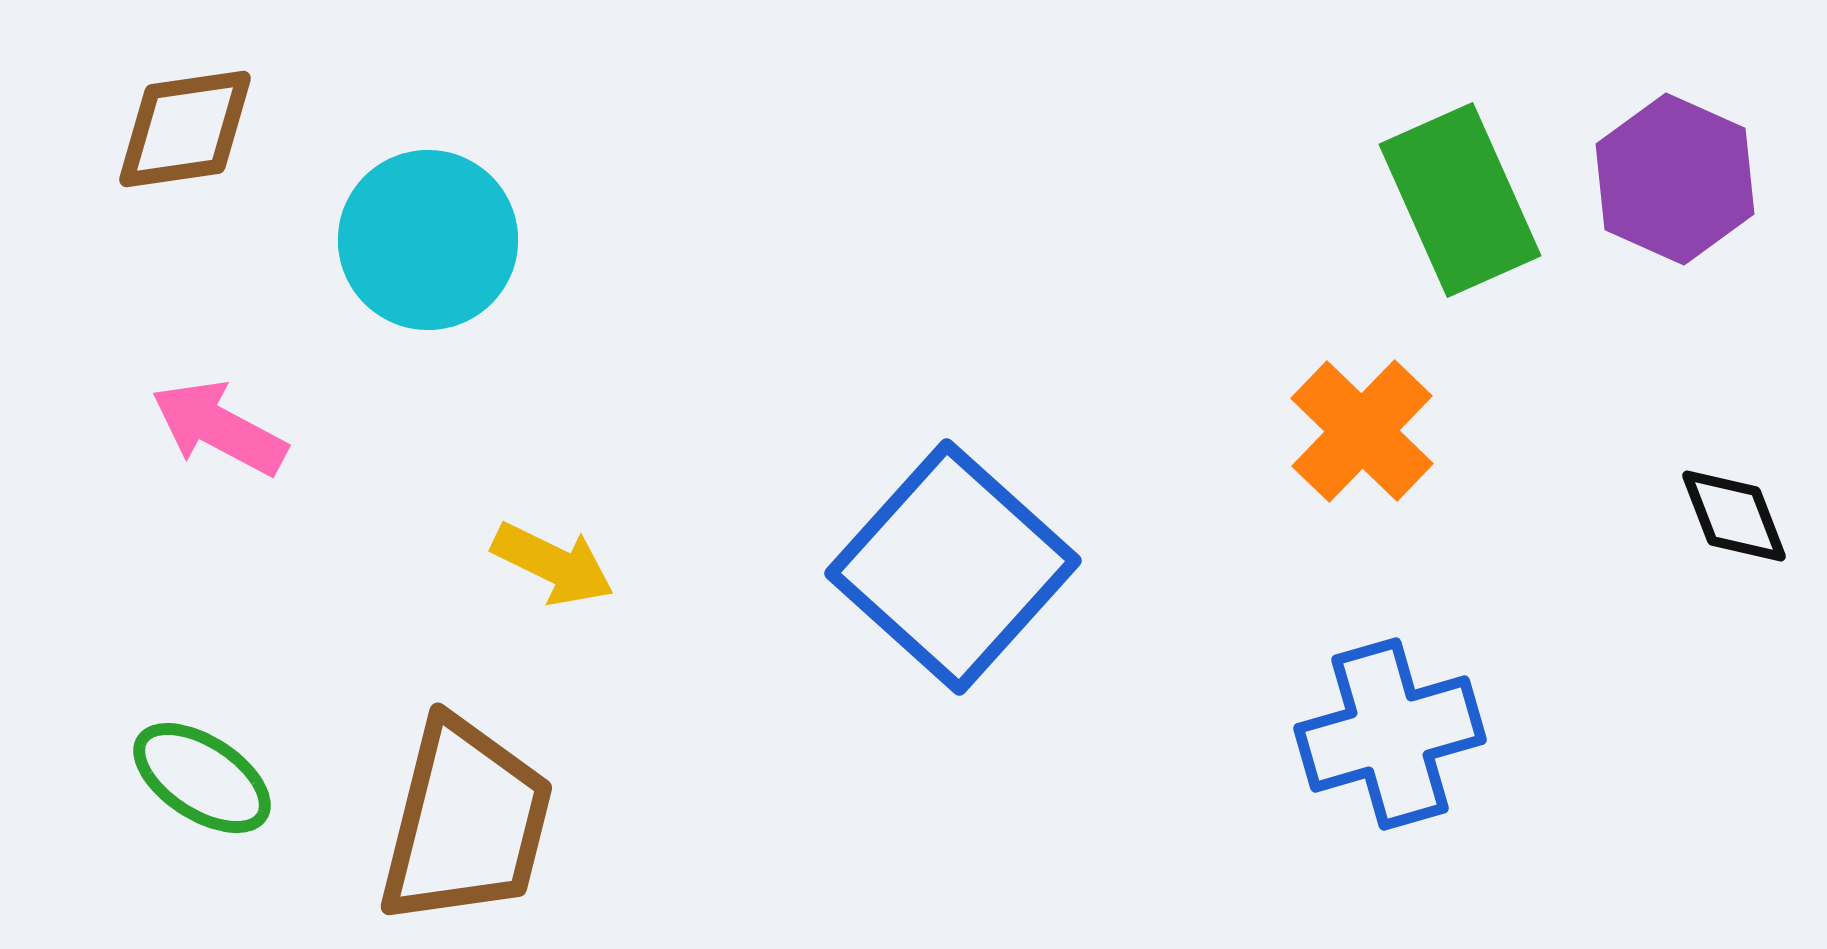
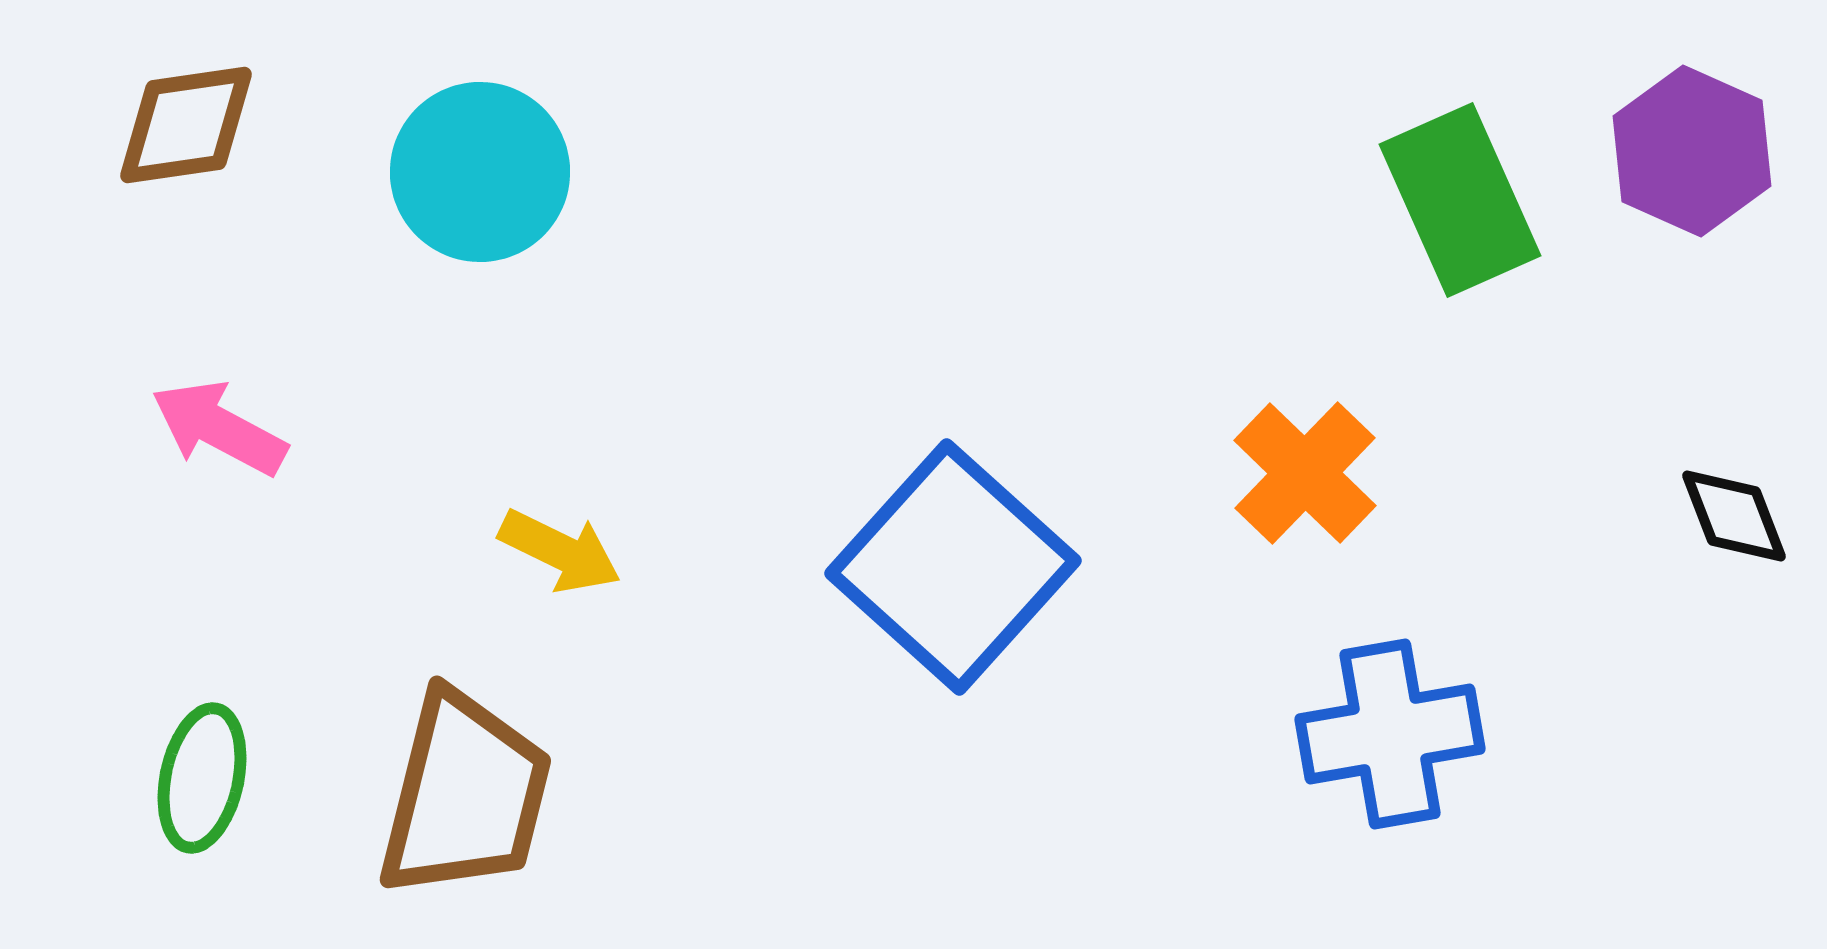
brown diamond: moved 1 px right, 4 px up
purple hexagon: moved 17 px right, 28 px up
cyan circle: moved 52 px right, 68 px up
orange cross: moved 57 px left, 42 px down
yellow arrow: moved 7 px right, 13 px up
blue cross: rotated 6 degrees clockwise
green ellipse: rotated 69 degrees clockwise
brown trapezoid: moved 1 px left, 27 px up
